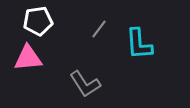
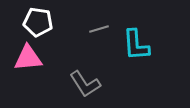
white pentagon: moved 1 px down; rotated 16 degrees clockwise
gray line: rotated 36 degrees clockwise
cyan L-shape: moved 3 px left, 1 px down
